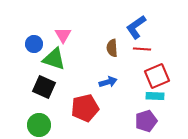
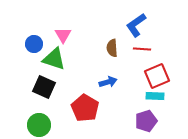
blue L-shape: moved 2 px up
red pentagon: rotated 28 degrees counterclockwise
